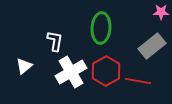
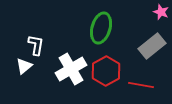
pink star: rotated 21 degrees clockwise
green ellipse: rotated 12 degrees clockwise
white L-shape: moved 19 px left, 4 px down
white cross: moved 3 px up
red line: moved 3 px right, 4 px down
